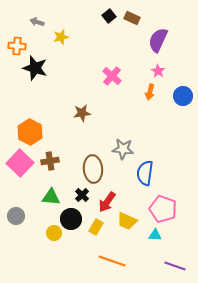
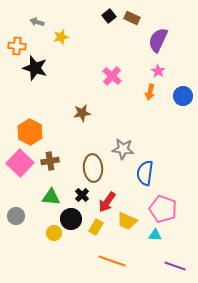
brown ellipse: moved 1 px up
